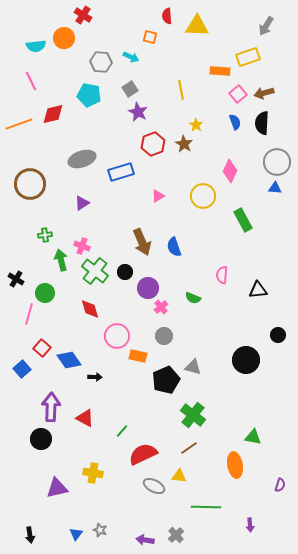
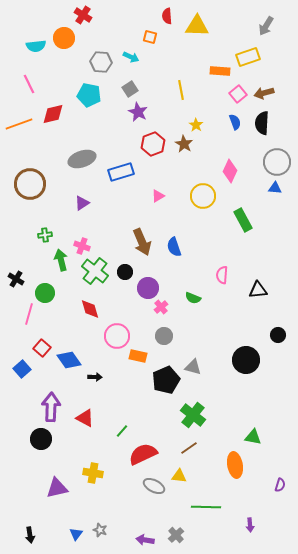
pink line at (31, 81): moved 2 px left, 3 px down
